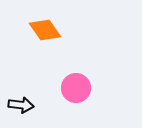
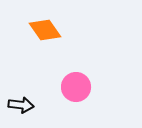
pink circle: moved 1 px up
